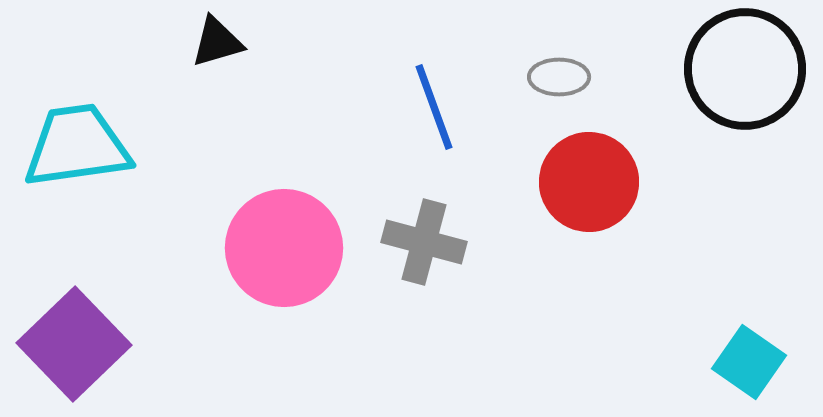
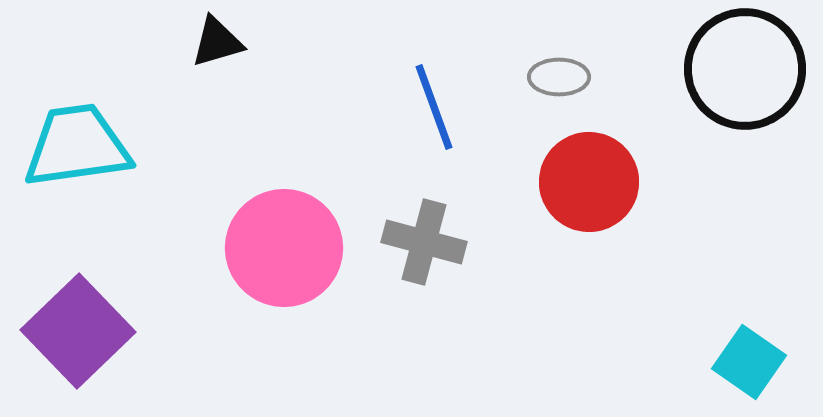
purple square: moved 4 px right, 13 px up
